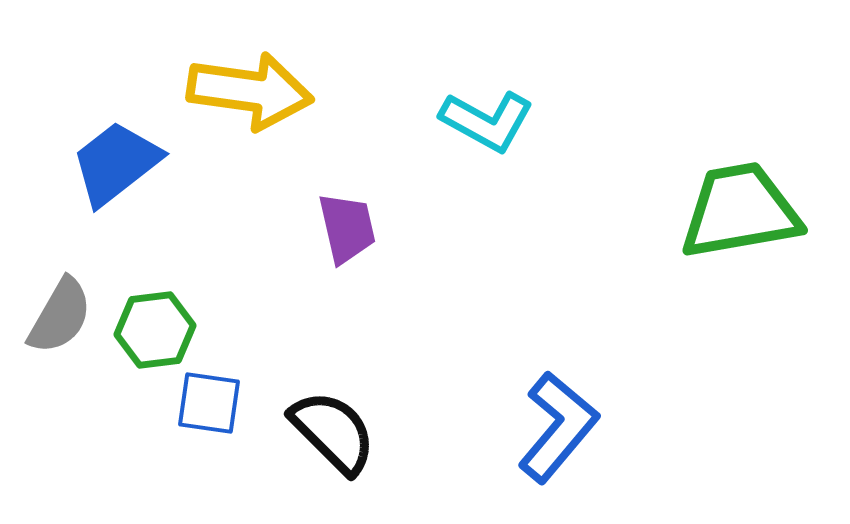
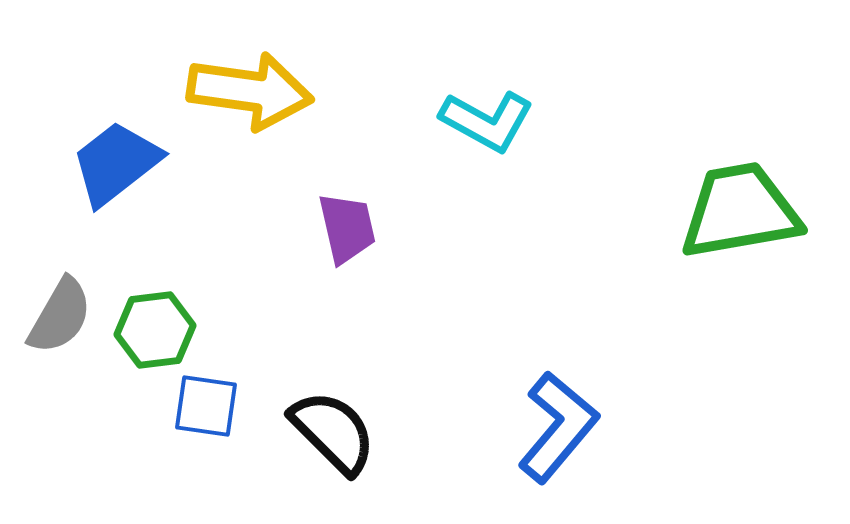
blue square: moved 3 px left, 3 px down
